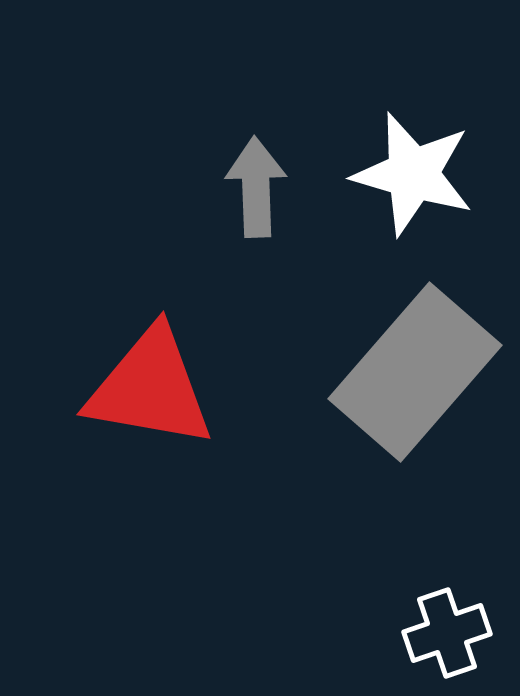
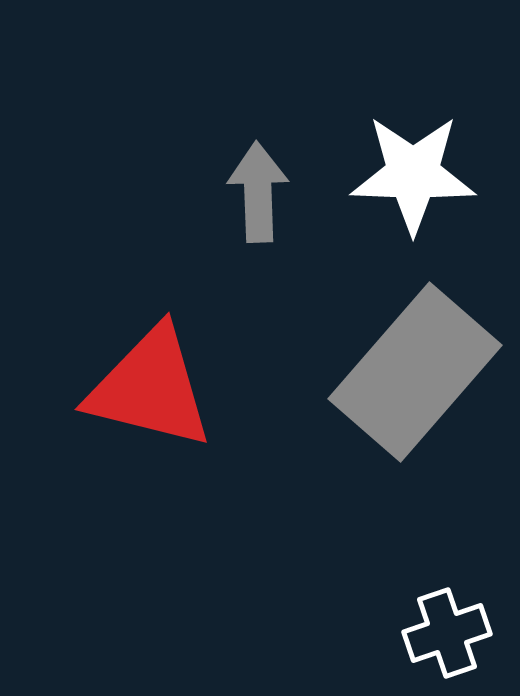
white star: rotated 14 degrees counterclockwise
gray arrow: moved 2 px right, 5 px down
red triangle: rotated 4 degrees clockwise
